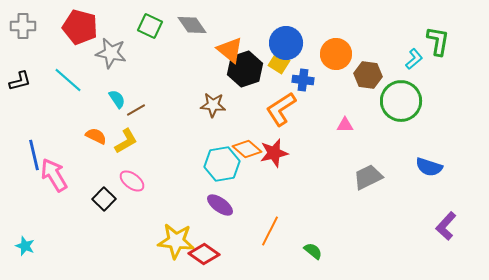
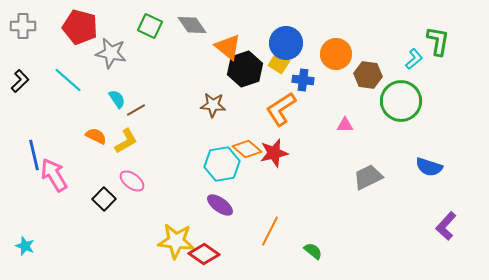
orange triangle: moved 2 px left, 3 px up
black L-shape: rotated 30 degrees counterclockwise
